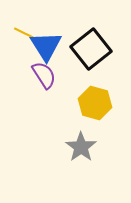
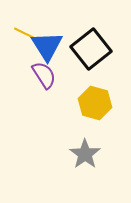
blue triangle: moved 1 px right
gray star: moved 4 px right, 7 px down
